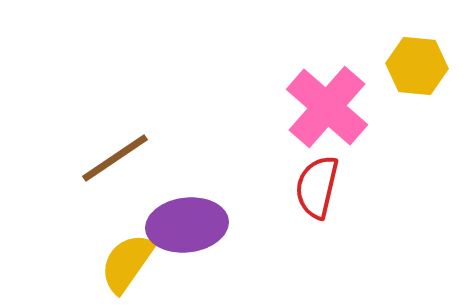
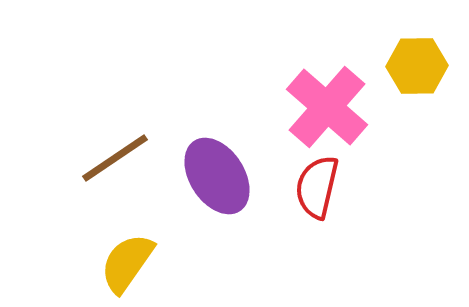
yellow hexagon: rotated 6 degrees counterclockwise
purple ellipse: moved 30 px right, 49 px up; rotated 64 degrees clockwise
